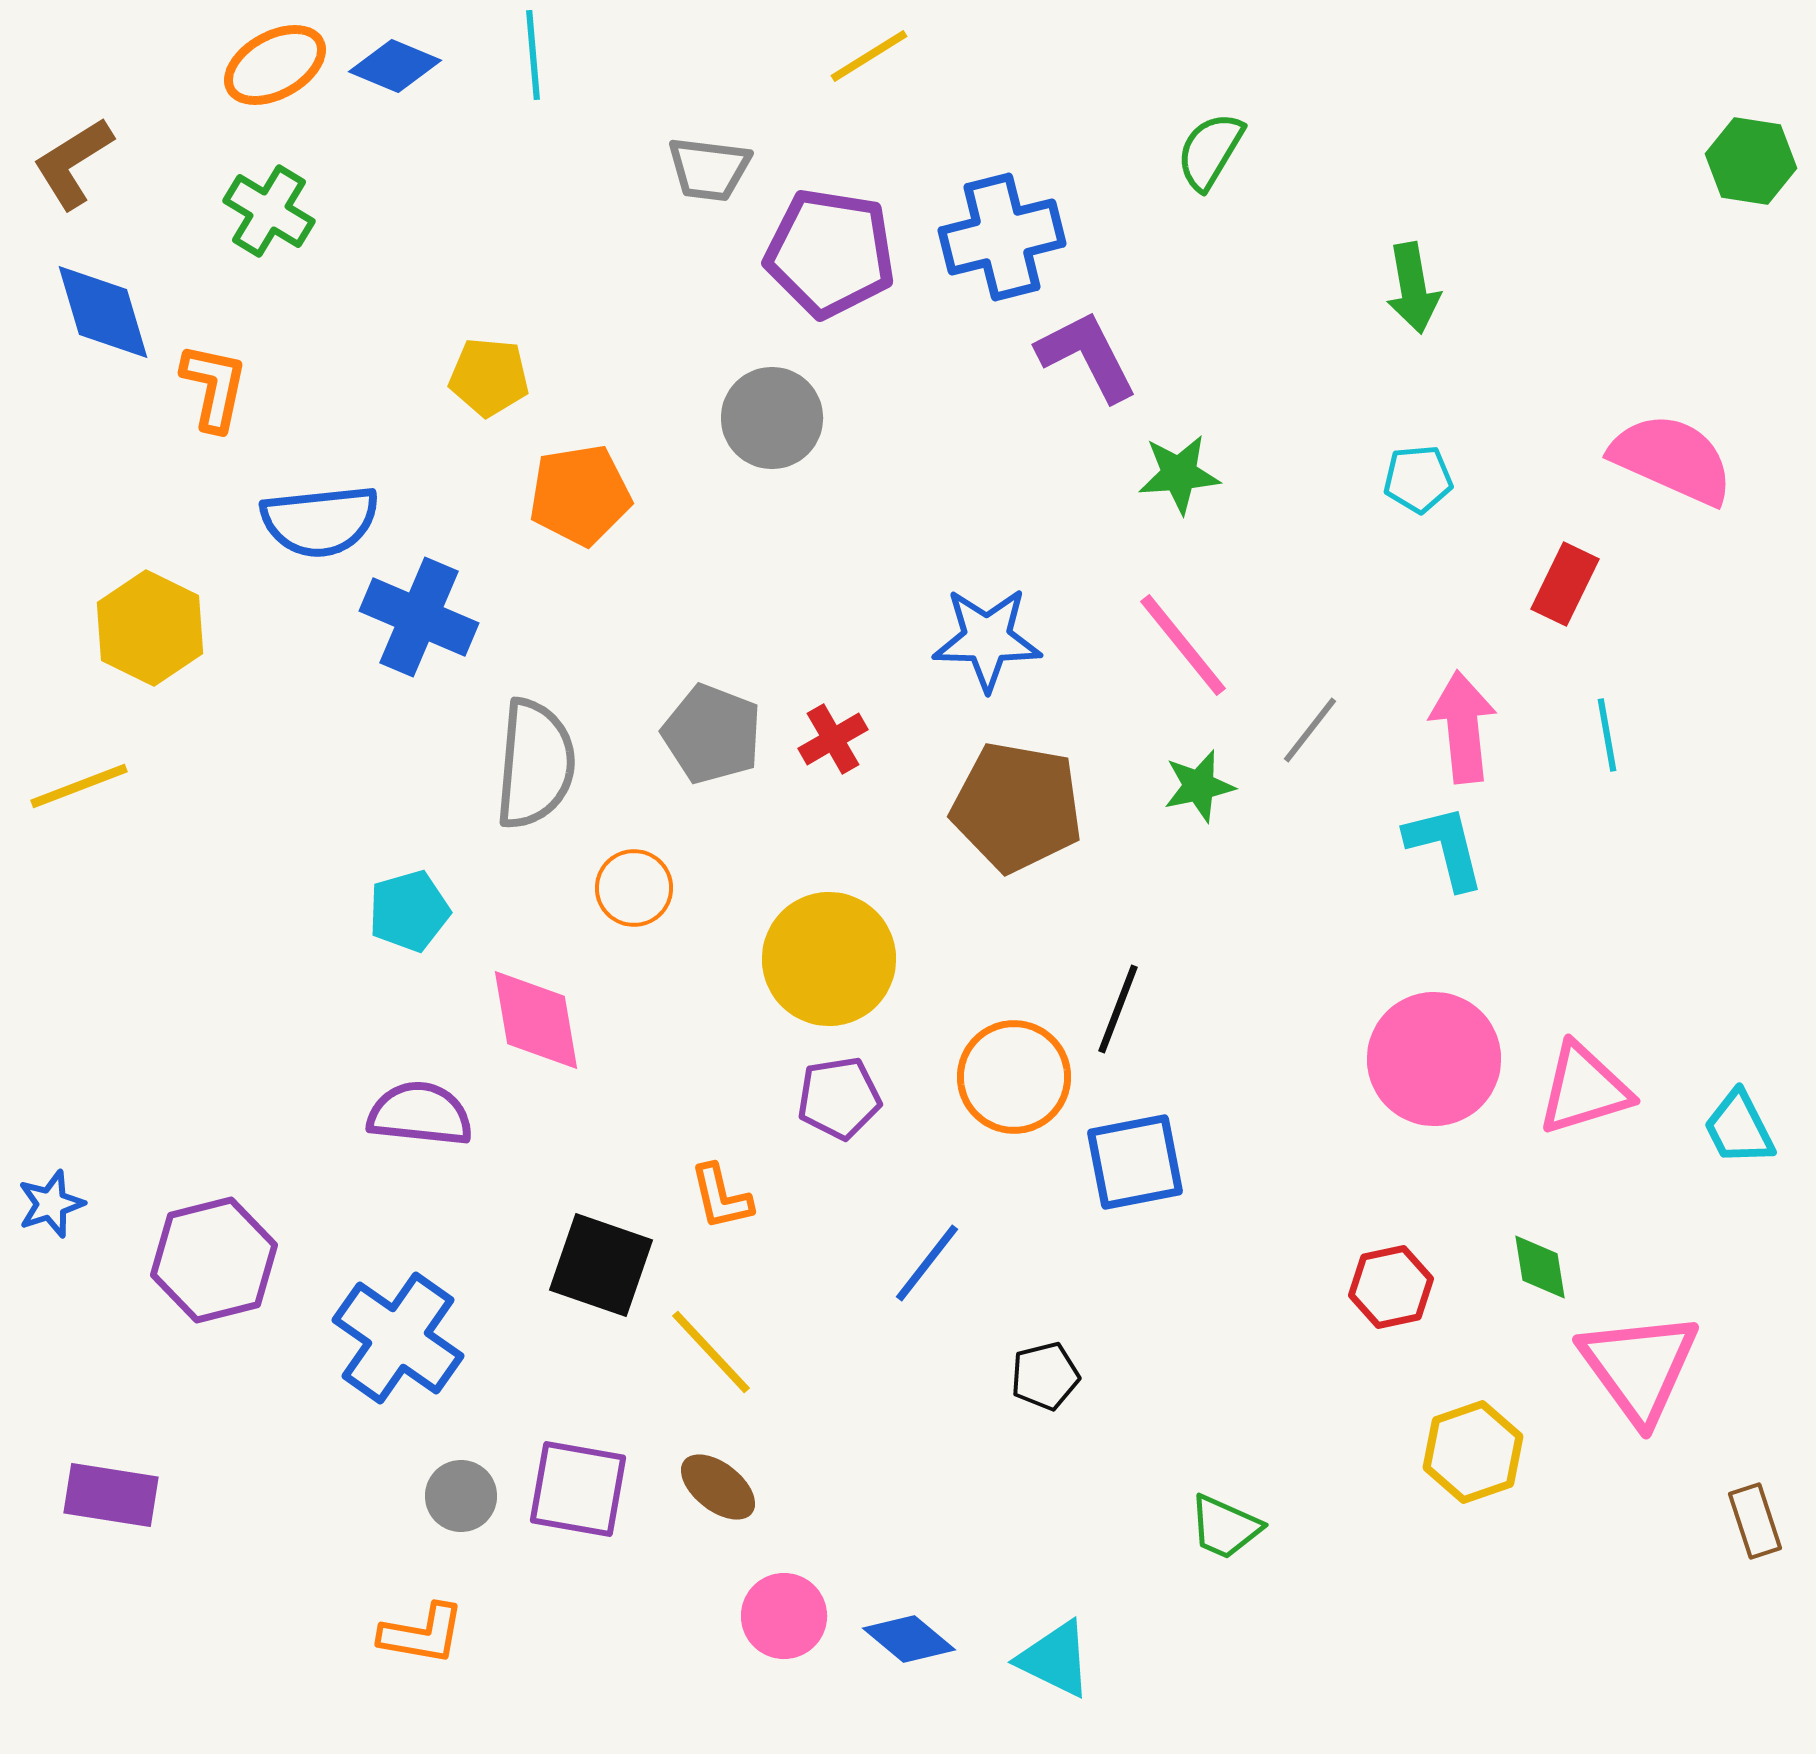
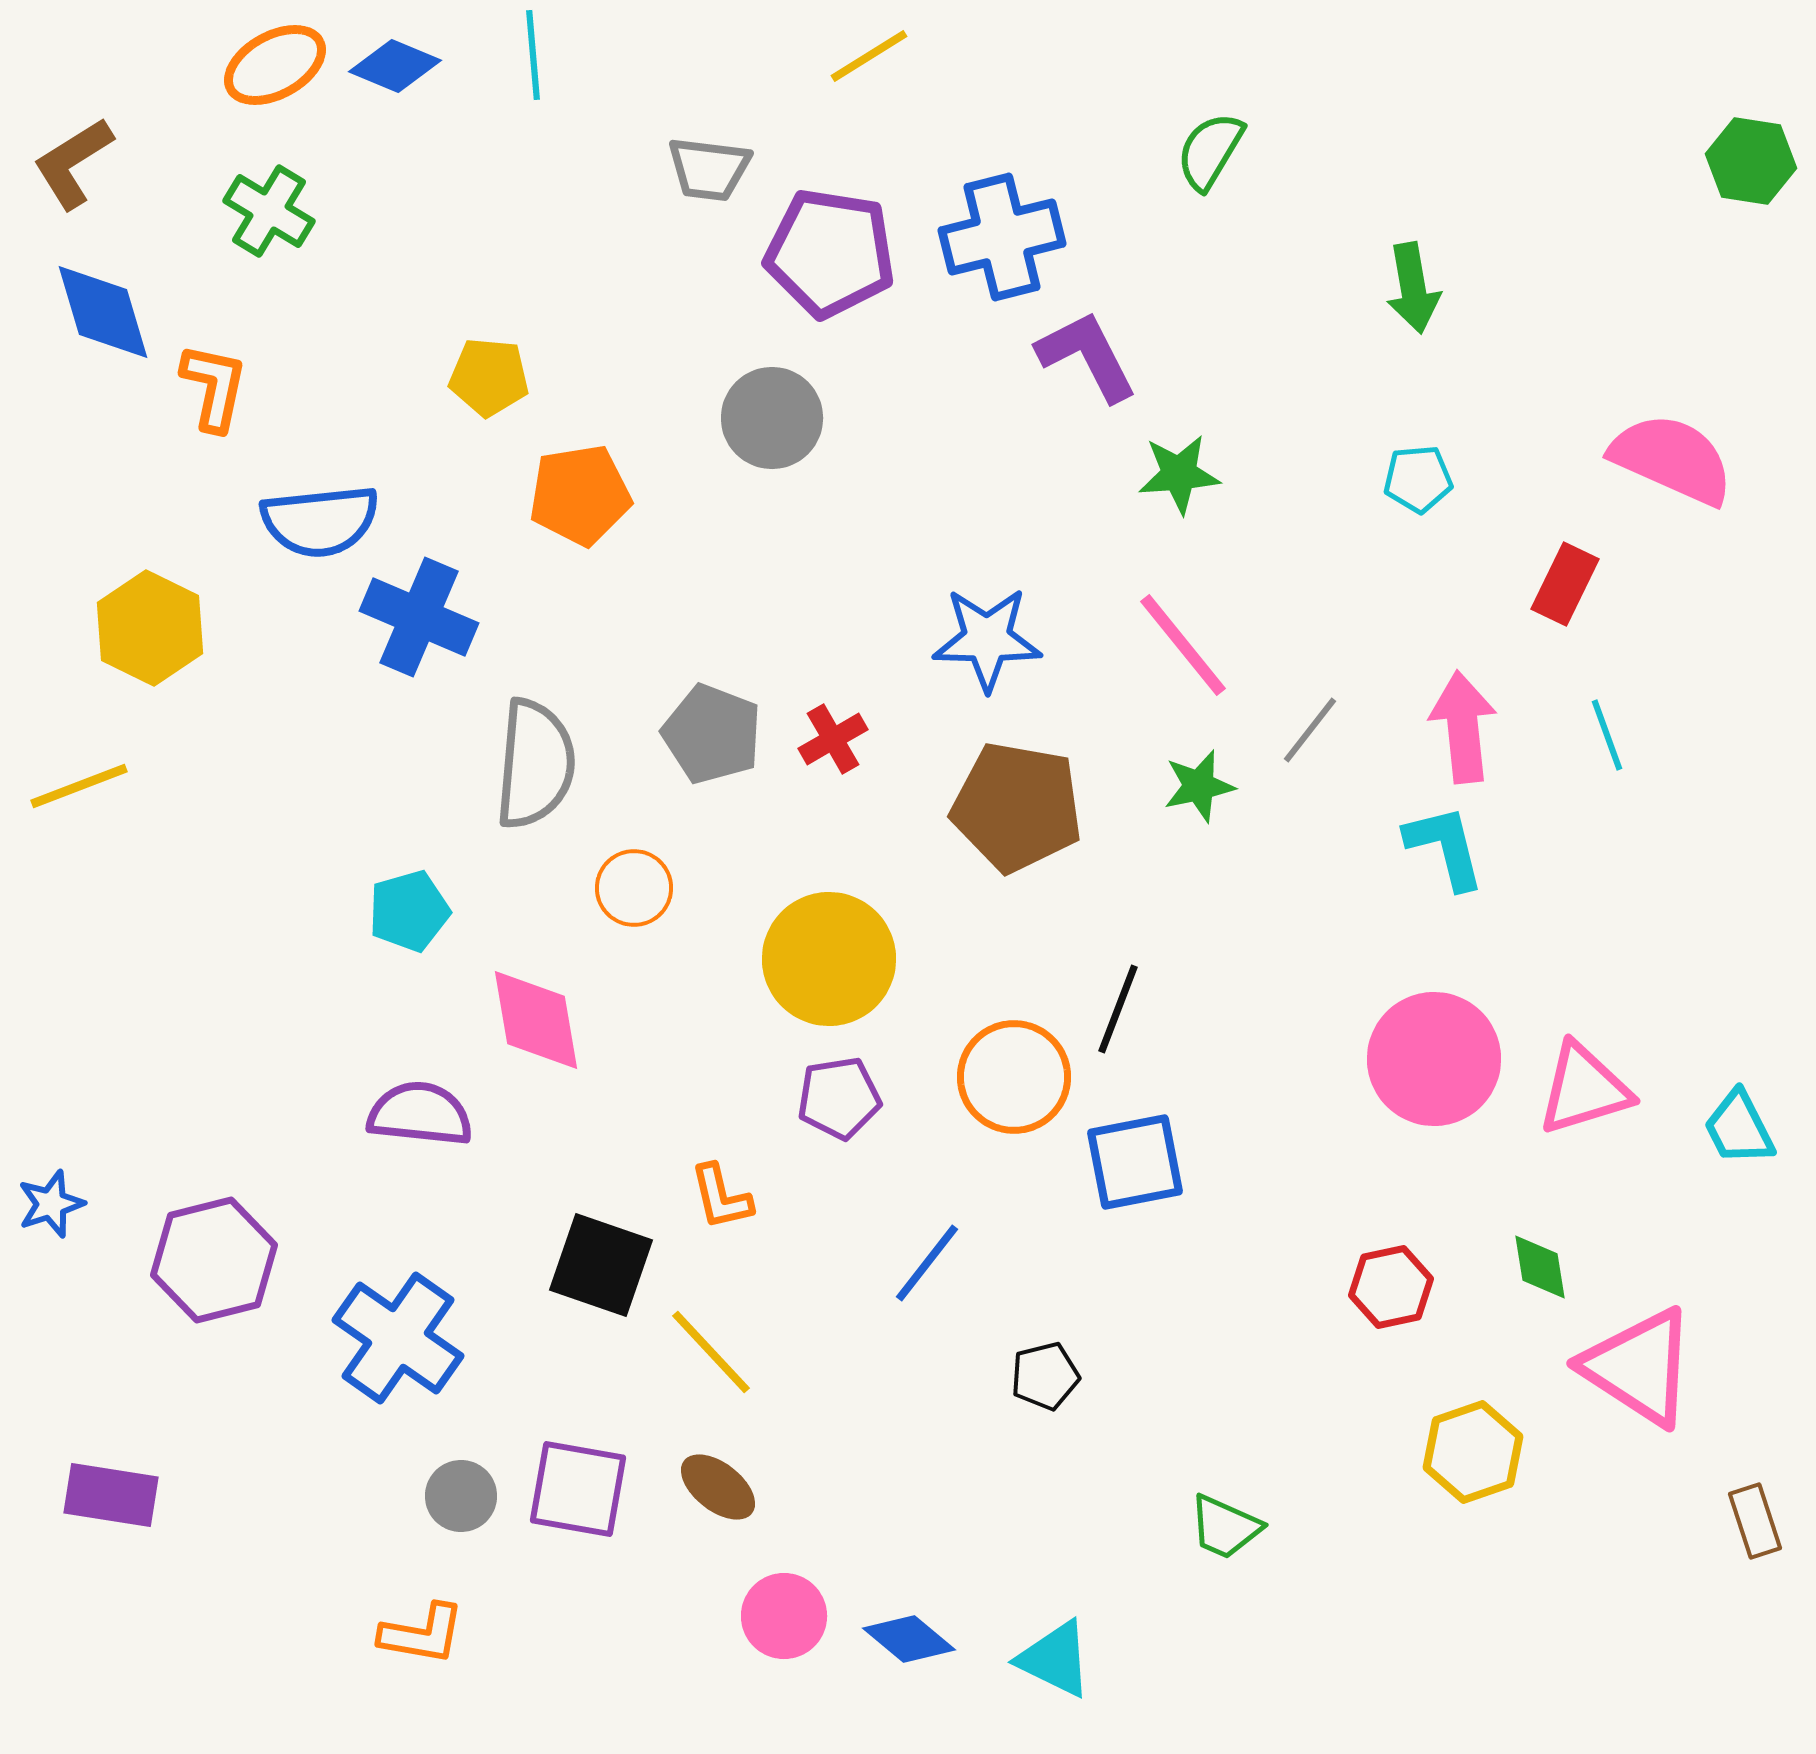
cyan line at (1607, 735): rotated 10 degrees counterclockwise
pink triangle at (1639, 1367): rotated 21 degrees counterclockwise
